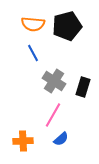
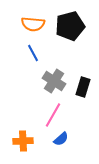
black pentagon: moved 3 px right
